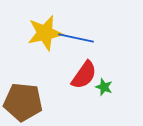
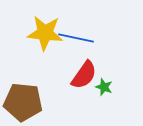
yellow star: rotated 18 degrees clockwise
